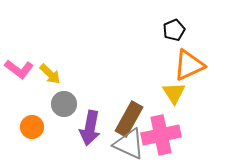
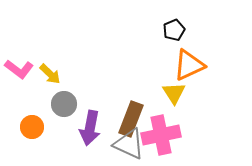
brown rectangle: moved 2 px right; rotated 8 degrees counterclockwise
